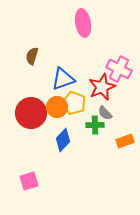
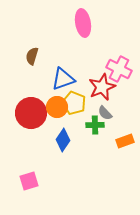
blue diamond: rotated 10 degrees counterclockwise
